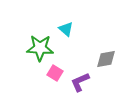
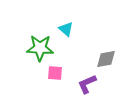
pink square: rotated 28 degrees counterclockwise
purple L-shape: moved 7 px right, 2 px down
